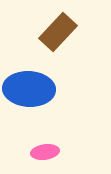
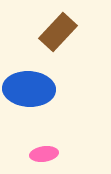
pink ellipse: moved 1 px left, 2 px down
